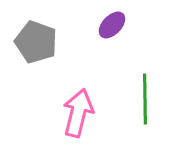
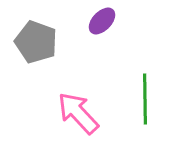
purple ellipse: moved 10 px left, 4 px up
pink arrow: rotated 57 degrees counterclockwise
